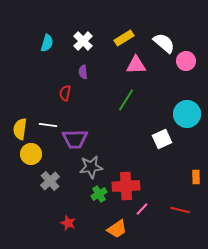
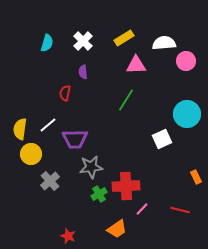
white semicircle: rotated 45 degrees counterclockwise
white line: rotated 48 degrees counterclockwise
orange rectangle: rotated 24 degrees counterclockwise
red star: moved 13 px down
